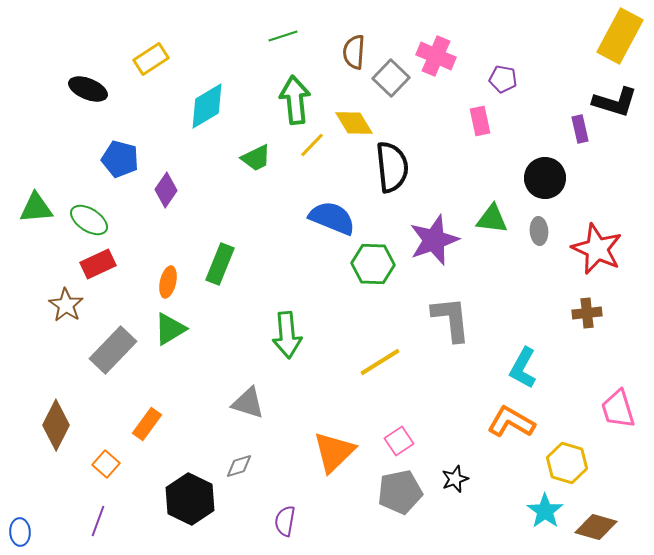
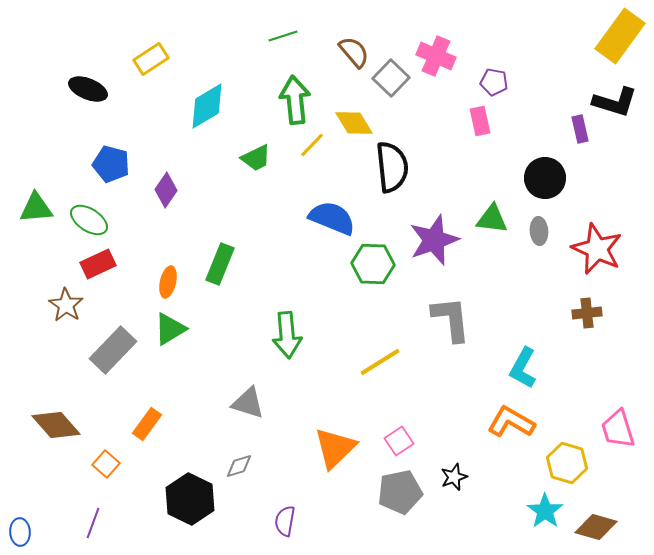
yellow rectangle at (620, 36): rotated 8 degrees clockwise
brown semicircle at (354, 52): rotated 136 degrees clockwise
purple pentagon at (503, 79): moved 9 px left, 3 px down
blue pentagon at (120, 159): moved 9 px left, 5 px down
pink trapezoid at (618, 409): moved 20 px down
brown diamond at (56, 425): rotated 69 degrees counterclockwise
orange triangle at (334, 452): moved 1 px right, 4 px up
black star at (455, 479): moved 1 px left, 2 px up
purple line at (98, 521): moved 5 px left, 2 px down
